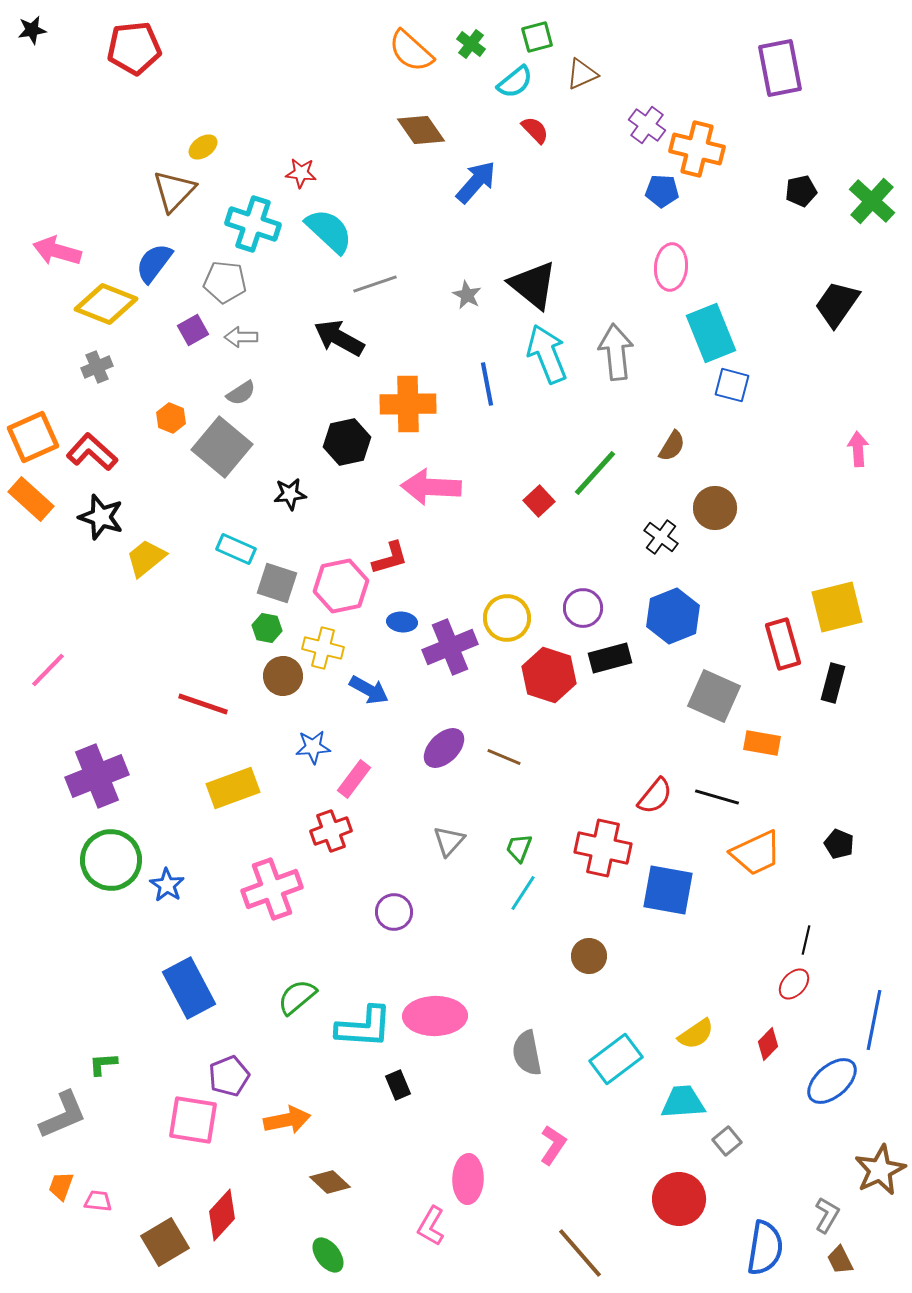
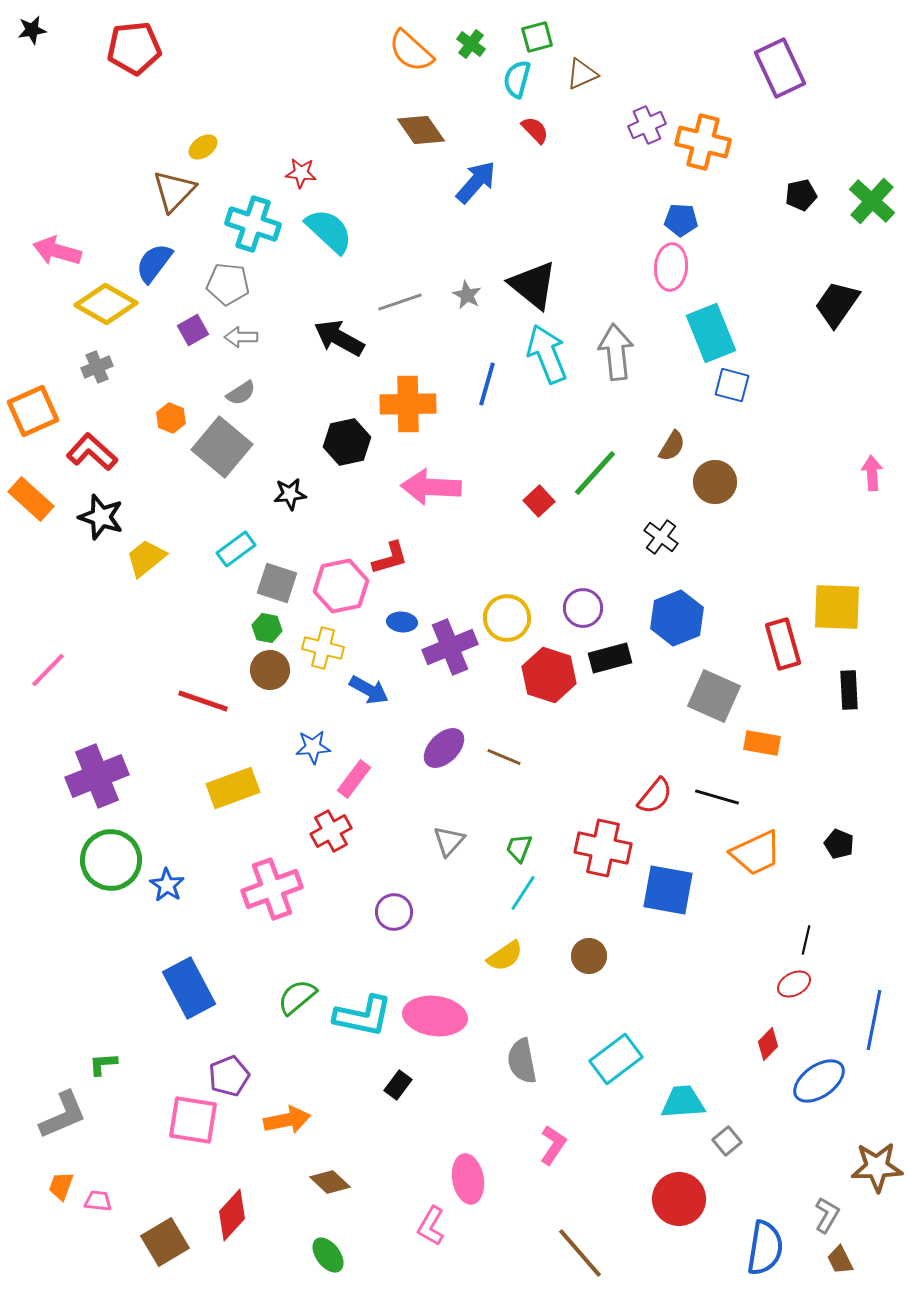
purple rectangle at (780, 68): rotated 14 degrees counterclockwise
cyan semicircle at (515, 82): moved 2 px right, 3 px up; rotated 144 degrees clockwise
purple cross at (647, 125): rotated 30 degrees clockwise
orange cross at (697, 149): moved 6 px right, 7 px up
blue pentagon at (662, 191): moved 19 px right, 29 px down
black pentagon at (801, 191): moved 4 px down
gray pentagon at (225, 282): moved 3 px right, 2 px down
gray line at (375, 284): moved 25 px right, 18 px down
yellow diamond at (106, 304): rotated 8 degrees clockwise
blue line at (487, 384): rotated 27 degrees clockwise
orange square at (33, 437): moved 26 px up
pink arrow at (858, 449): moved 14 px right, 24 px down
brown circle at (715, 508): moved 26 px up
cyan rectangle at (236, 549): rotated 60 degrees counterclockwise
yellow square at (837, 607): rotated 16 degrees clockwise
blue hexagon at (673, 616): moved 4 px right, 2 px down
brown circle at (283, 676): moved 13 px left, 6 px up
black rectangle at (833, 683): moved 16 px right, 7 px down; rotated 18 degrees counterclockwise
red line at (203, 704): moved 3 px up
red cross at (331, 831): rotated 9 degrees counterclockwise
red ellipse at (794, 984): rotated 20 degrees clockwise
pink ellipse at (435, 1016): rotated 8 degrees clockwise
cyan L-shape at (364, 1027): moved 1 px left, 11 px up; rotated 8 degrees clockwise
yellow semicircle at (696, 1034): moved 191 px left, 78 px up
gray semicircle at (527, 1053): moved 5 px left, 8 px down
blue ellipse at (832, 1081): moved 13 px left; rotated 6 degrees clockwise
black rectangle at (398, 1085): rotated 60 degrees clockwise
brown star at (880, 1170): moved 3 px left, 3 px up; rotated 24 degrees clockwise
pink ellipse at (468, 1179): rotated 12 degrees counterclockwise
red diamond at (222, 1215): moved 10 px right
